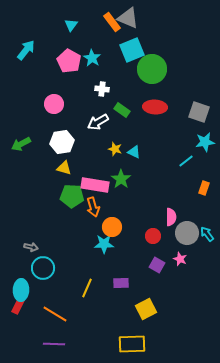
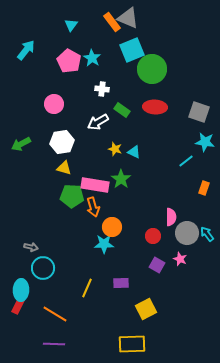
cyan star at (205, 142): rotated 18 degrees clockwise
